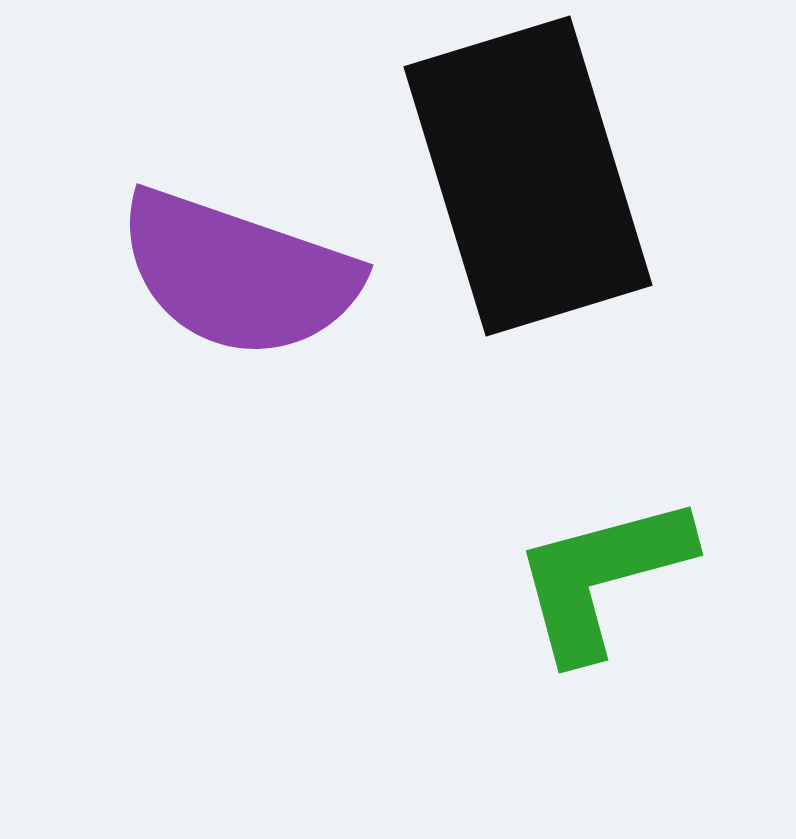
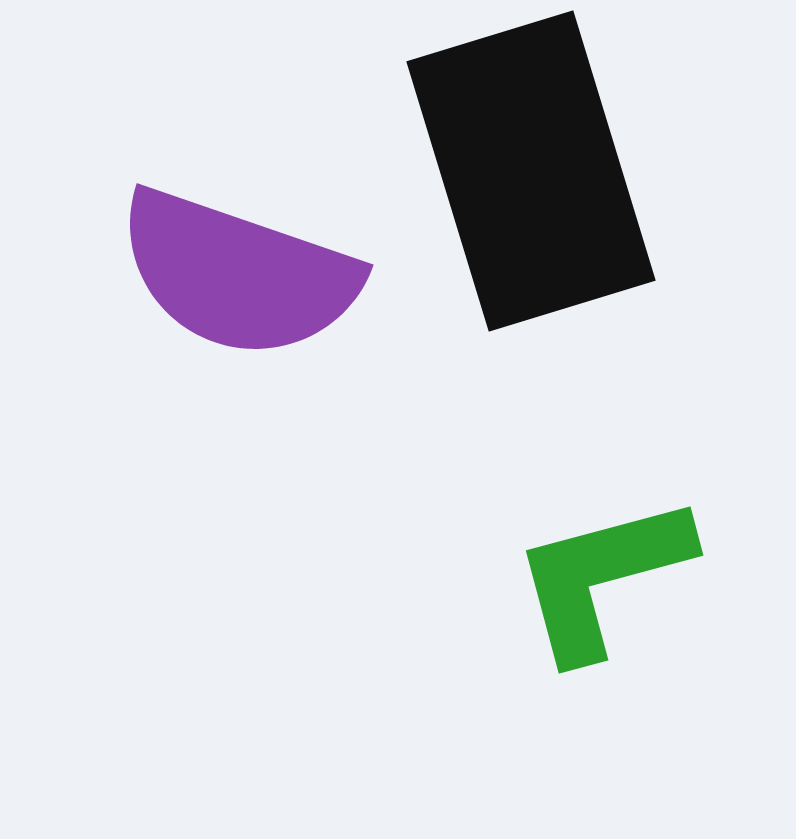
black rectangle: moved 3 px right, 5 px up
